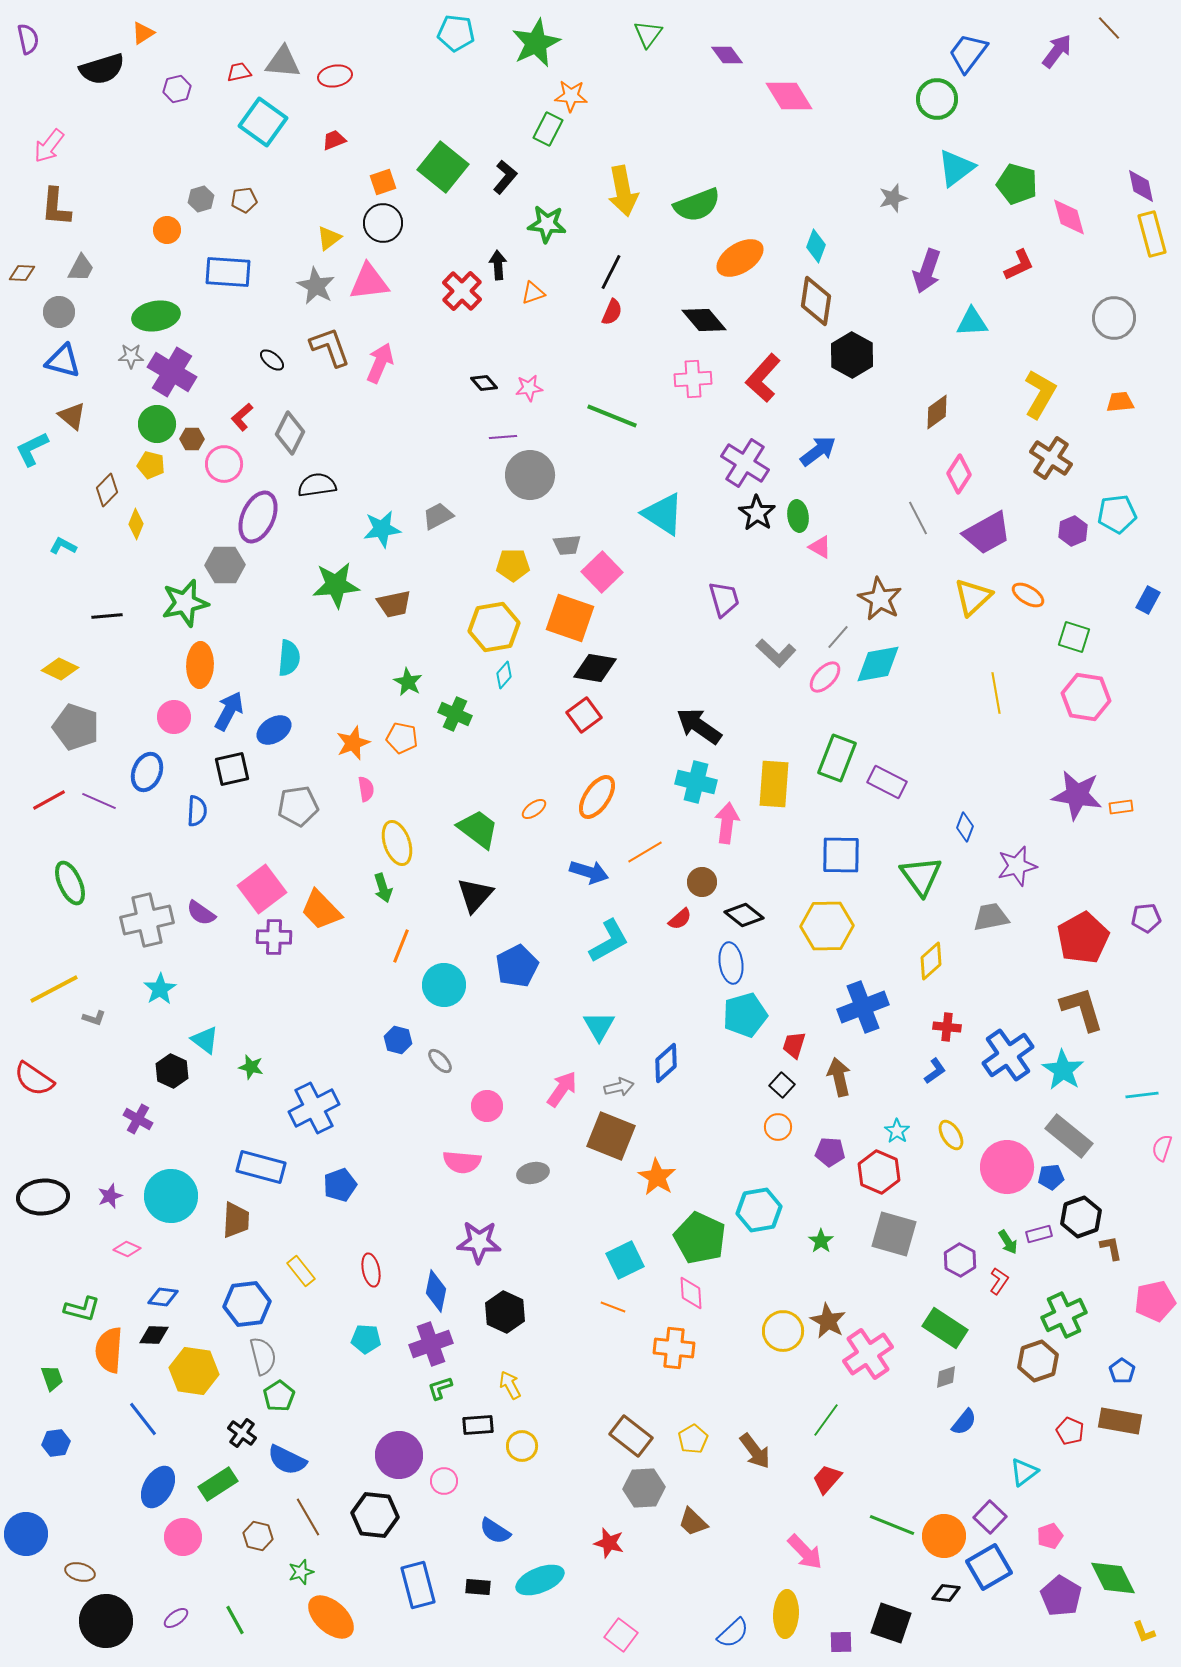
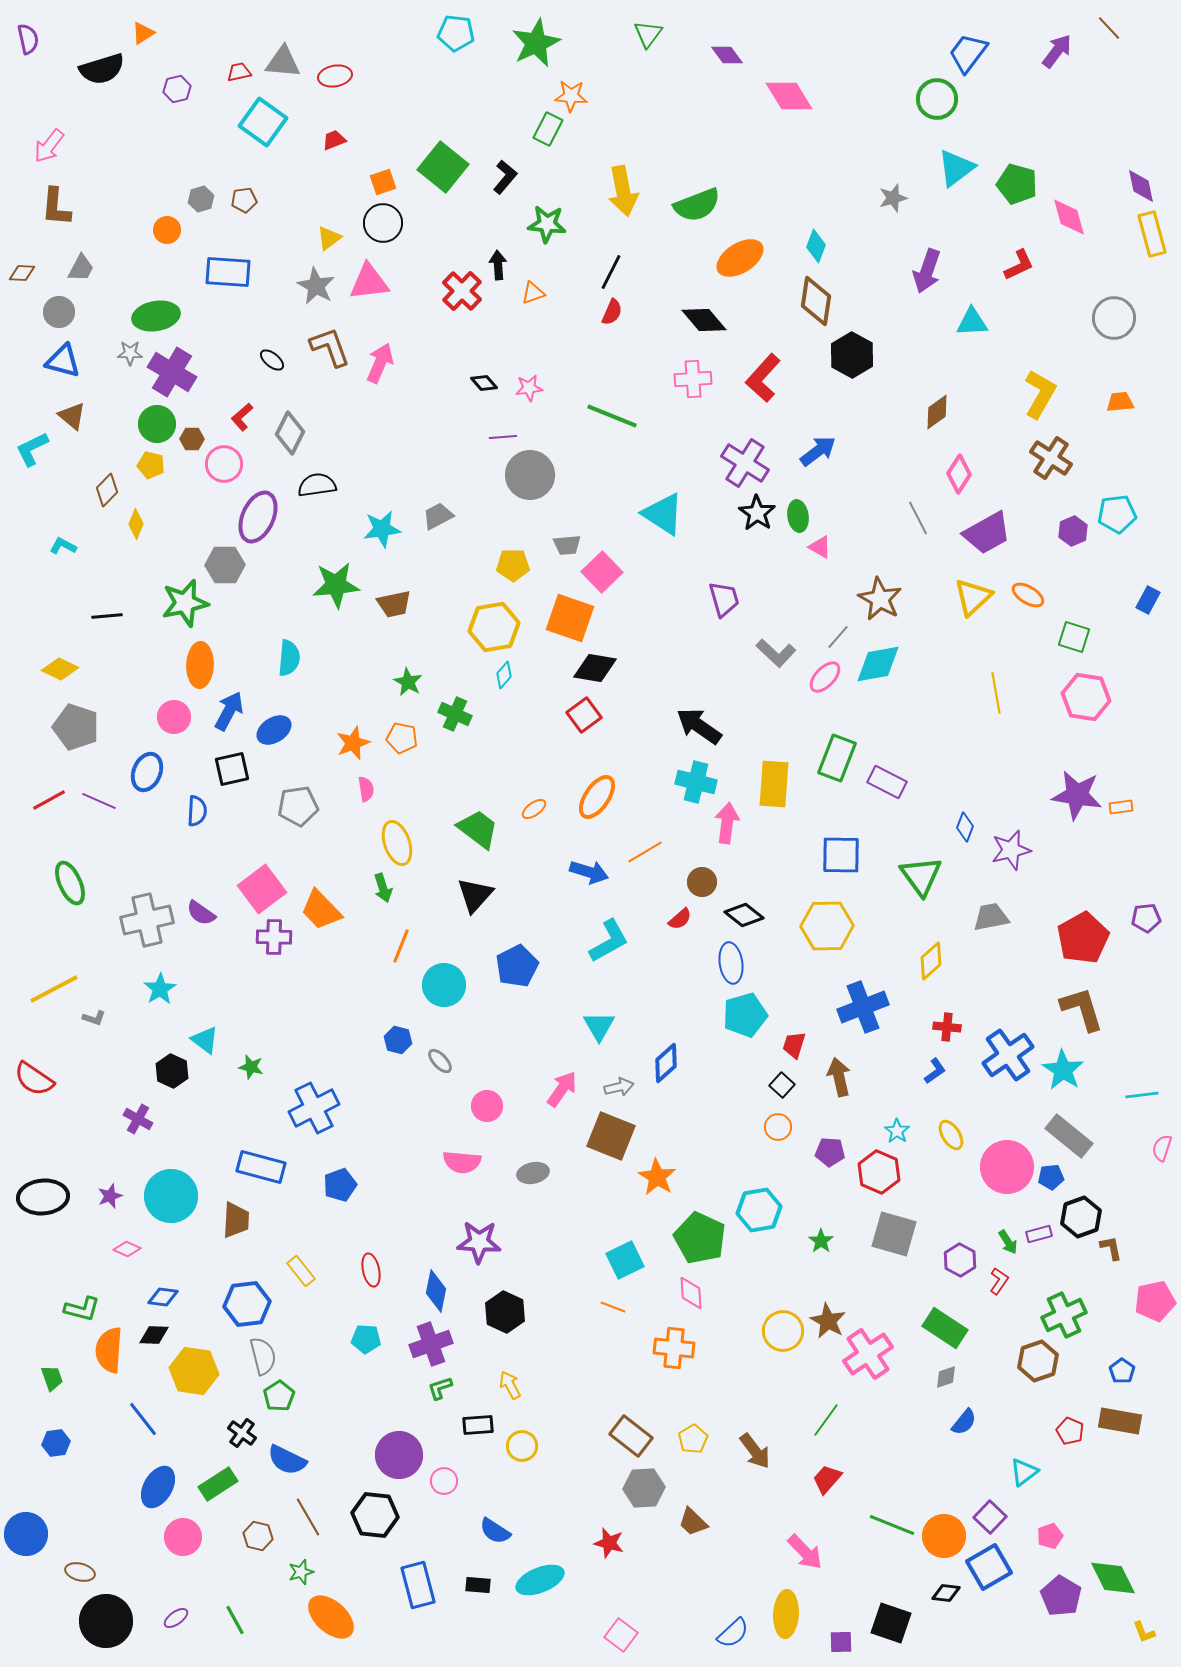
gray star at (131, 356): moved 1 px left, 3 px up
purple star at (1017, 866): moved 6 px left, 16 px up
black rectangle at (478, 1587): moved 2 px up
